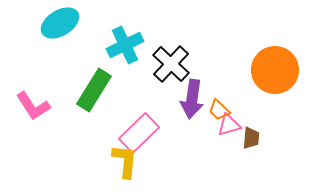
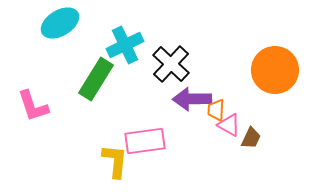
green rectangle: moved 2 px right, 11 px up
purple arrow: rotated 81 degrees clockwise
pink L-shape: rotated 15 degrees clockwise
orange trapezoid: moved 3 px left; rotated 50 degrees clockwise
pink triangle: rotated 45 degrees clockwise
pink rectangle: moved 6 px right, 8 px down; rotated 36 degrees clockwise
brown trapezoid: rotated 20 degrees clockwise
yellow L-shape: moved 10 px left
